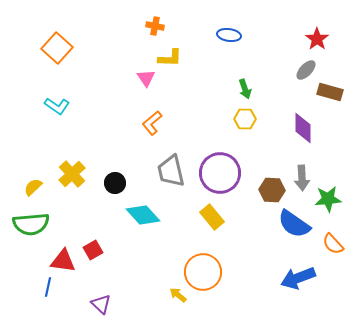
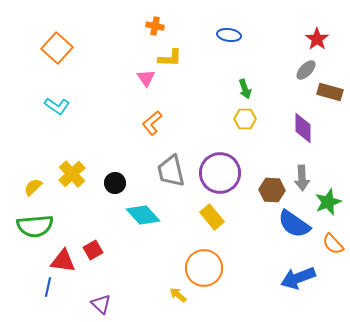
green star: moved 3 px down; rotated 16 degrees counterclockwise
green semicircle: moved 4 px right, 2 px down
orange circle: moved 1 px right, 4 px up
